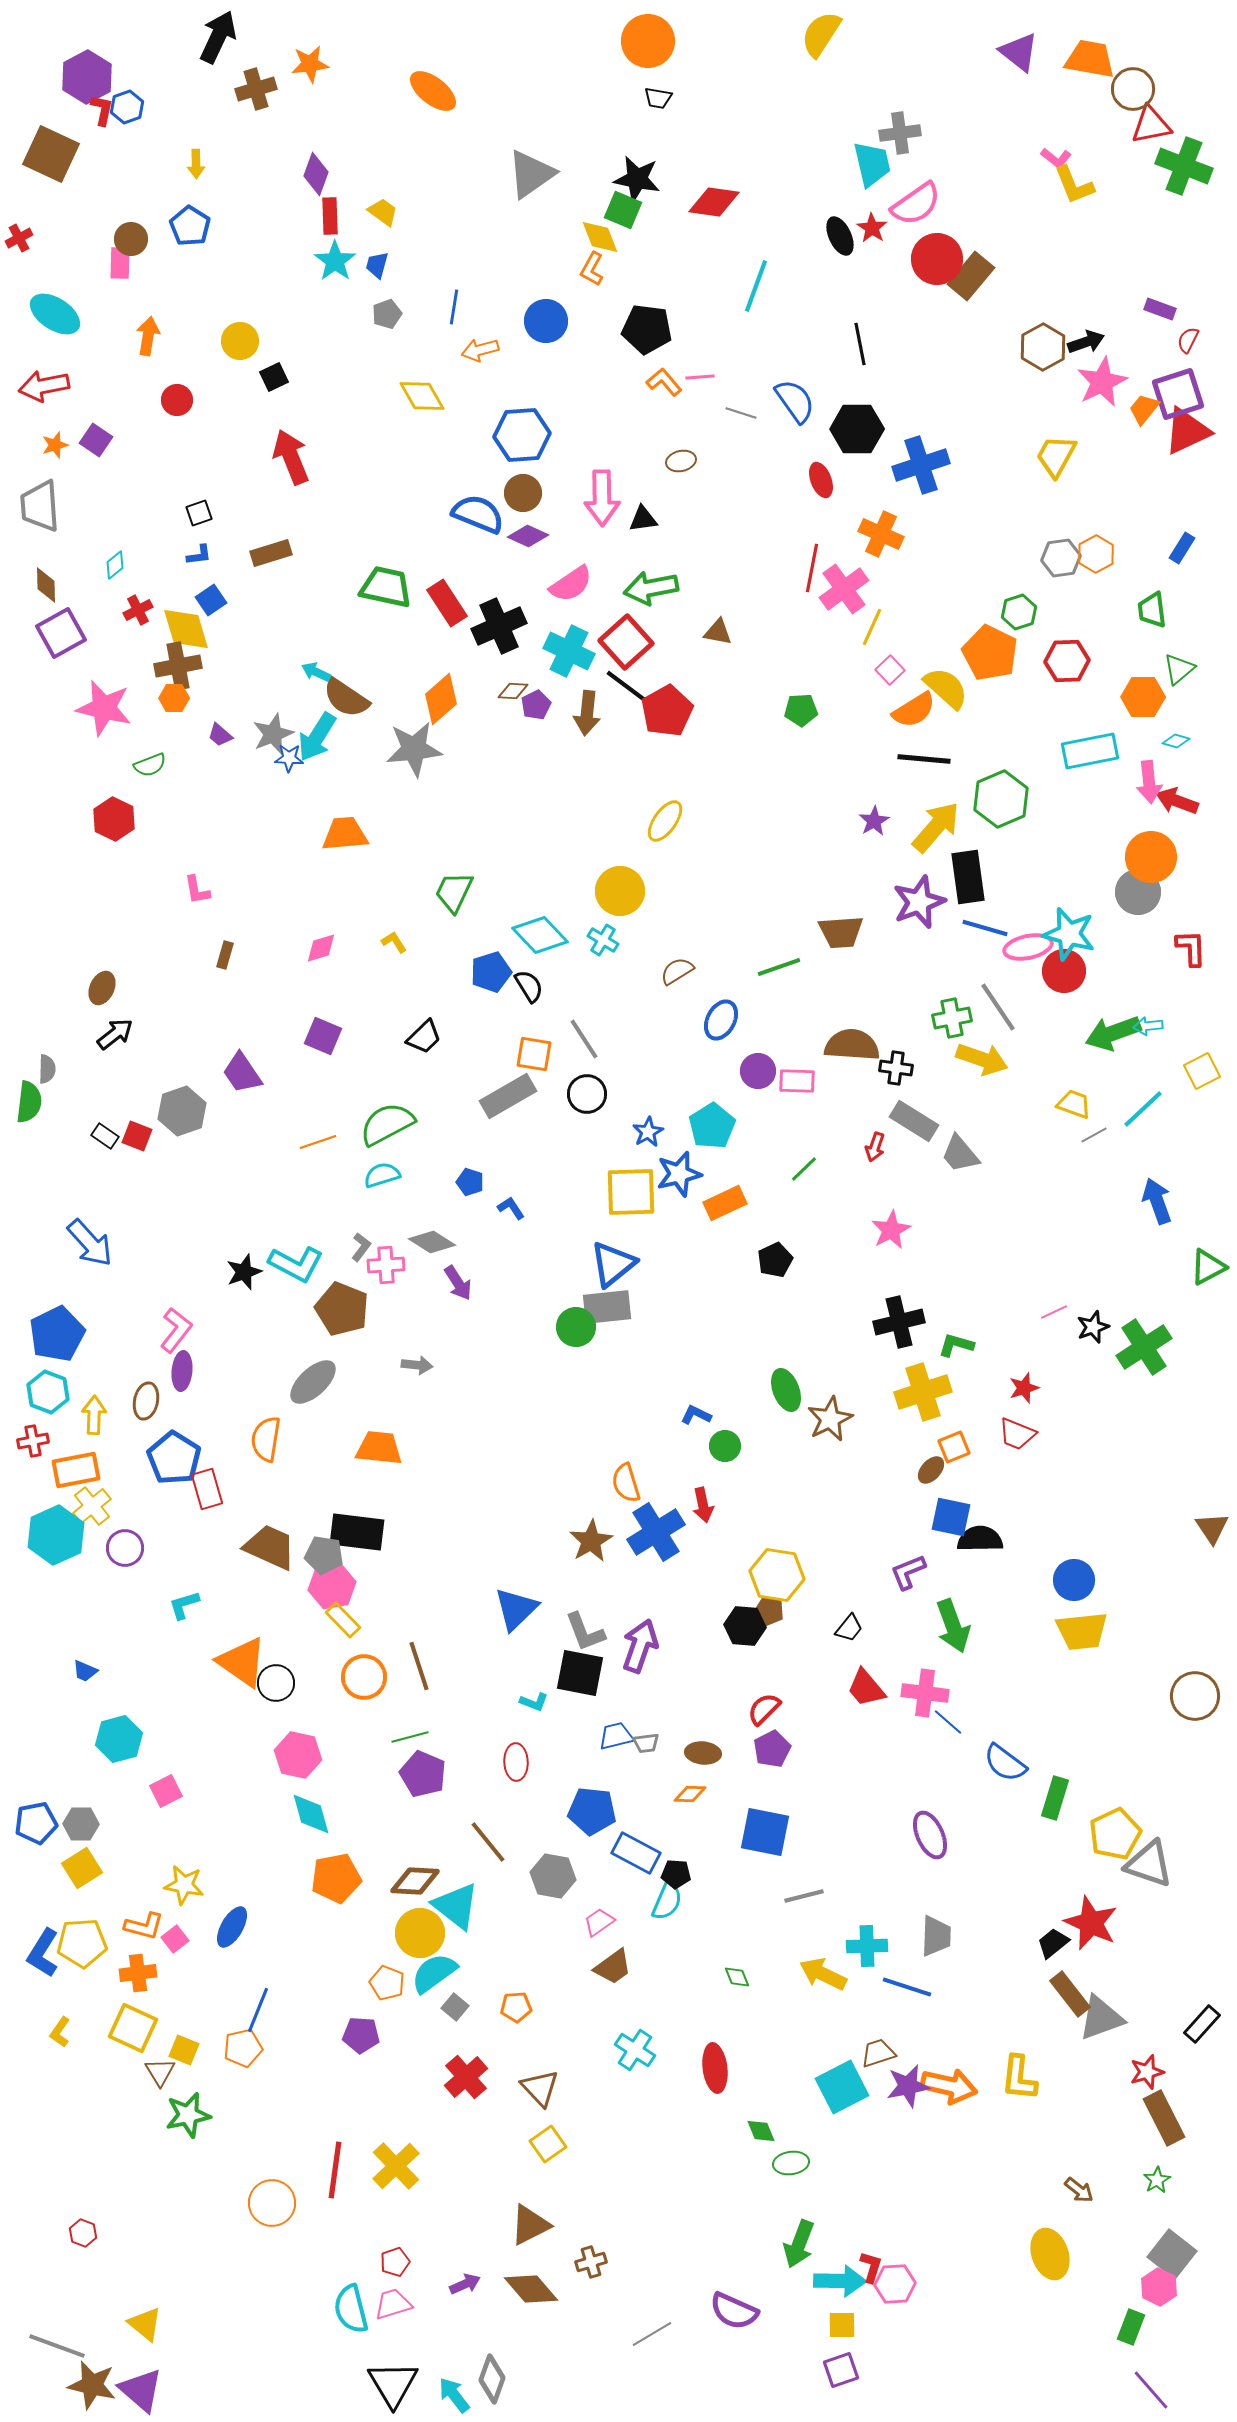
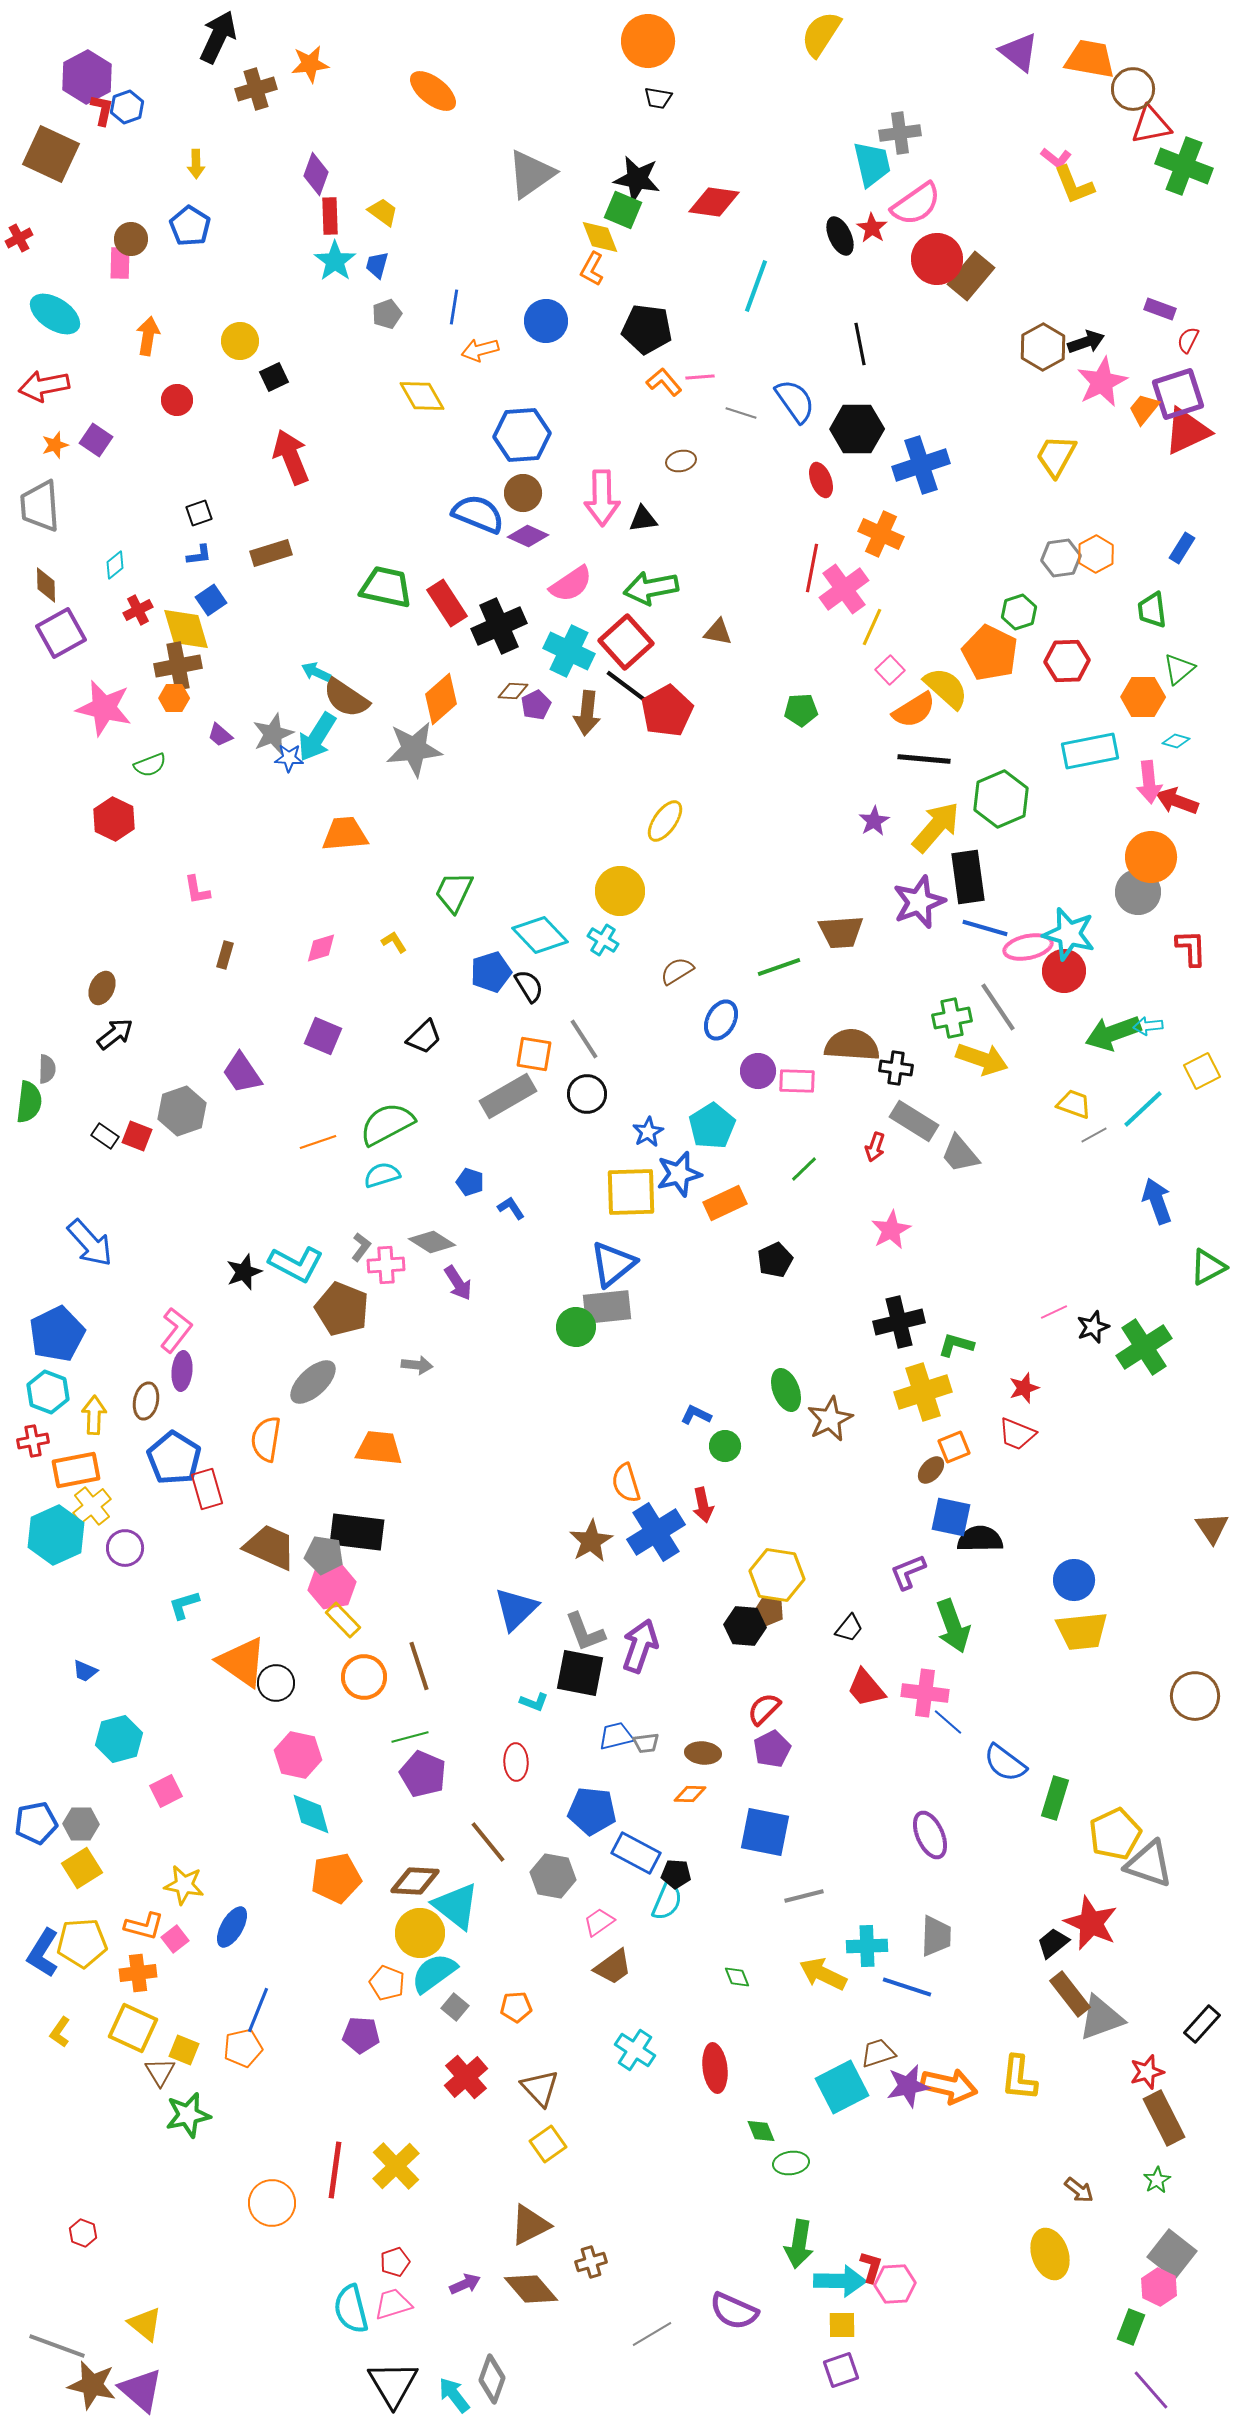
green arrow at (799, 2244): rotated 12 degrees counterclockwise
